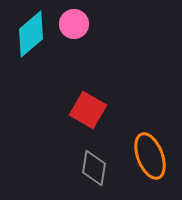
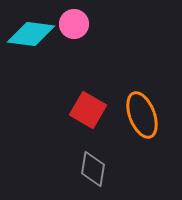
cyan diamond: rotated 48 degrees clockwise
orange ellipse: moved 8 px left, 41 px up
gray diamond: moved 1 px left, 1 px down
